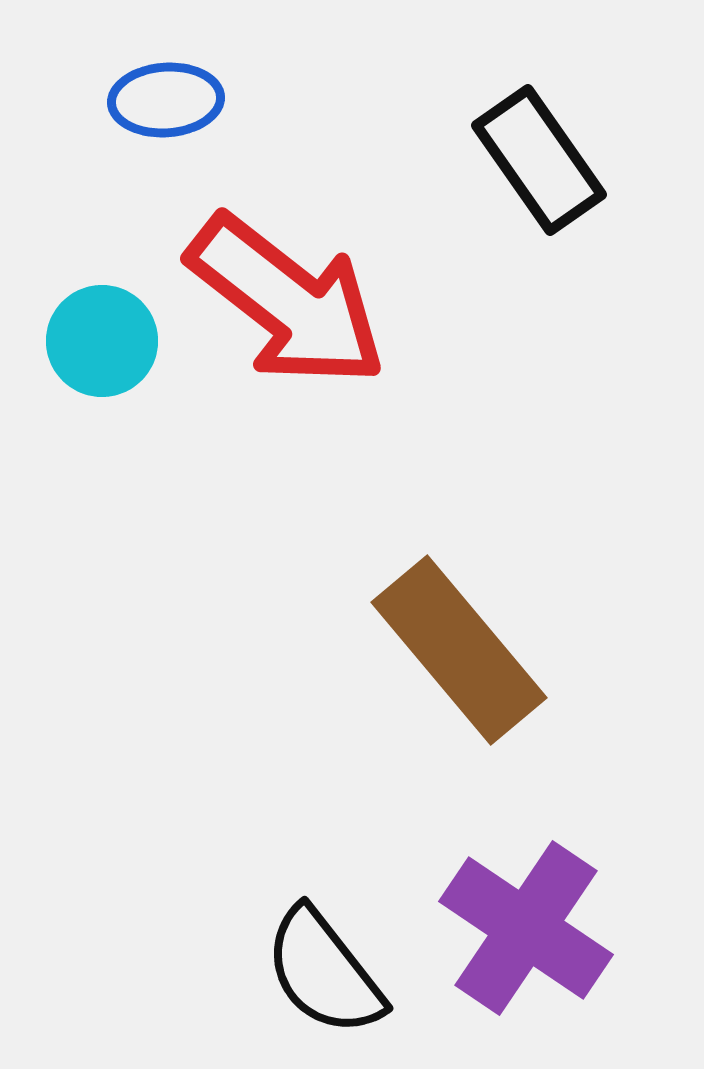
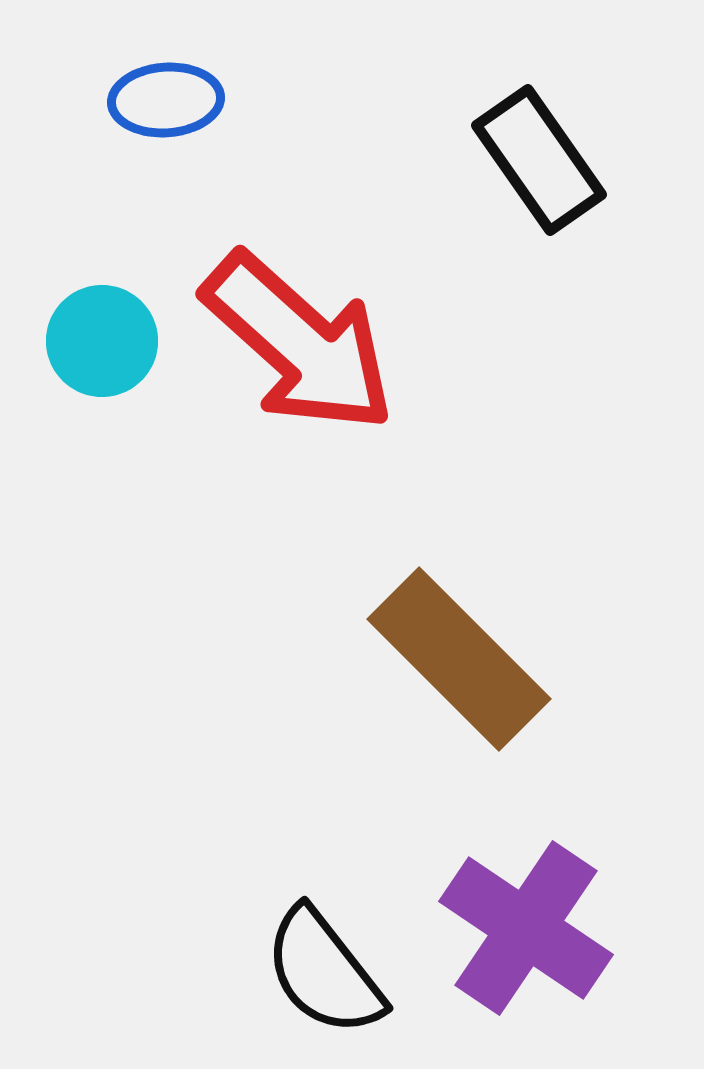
red arrow: moved 12 px right, 42 px down; rotated 4 degrees clockwise
brown rectangle: moved 9 px down; rotated 5 degrees counterclockwise
